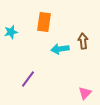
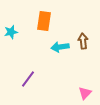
orange rectangle: moved 1 px up
cyan arrow: moved 2 px up
